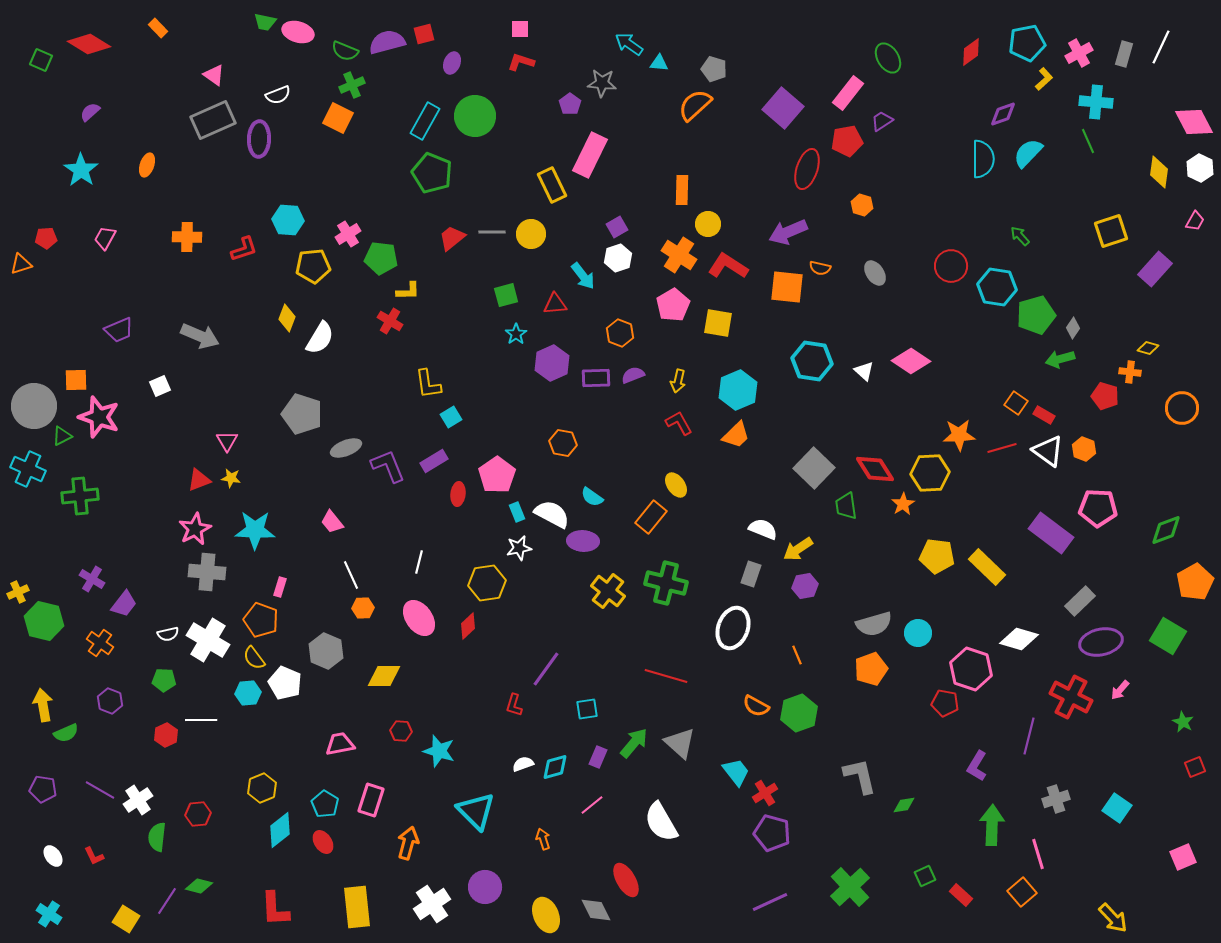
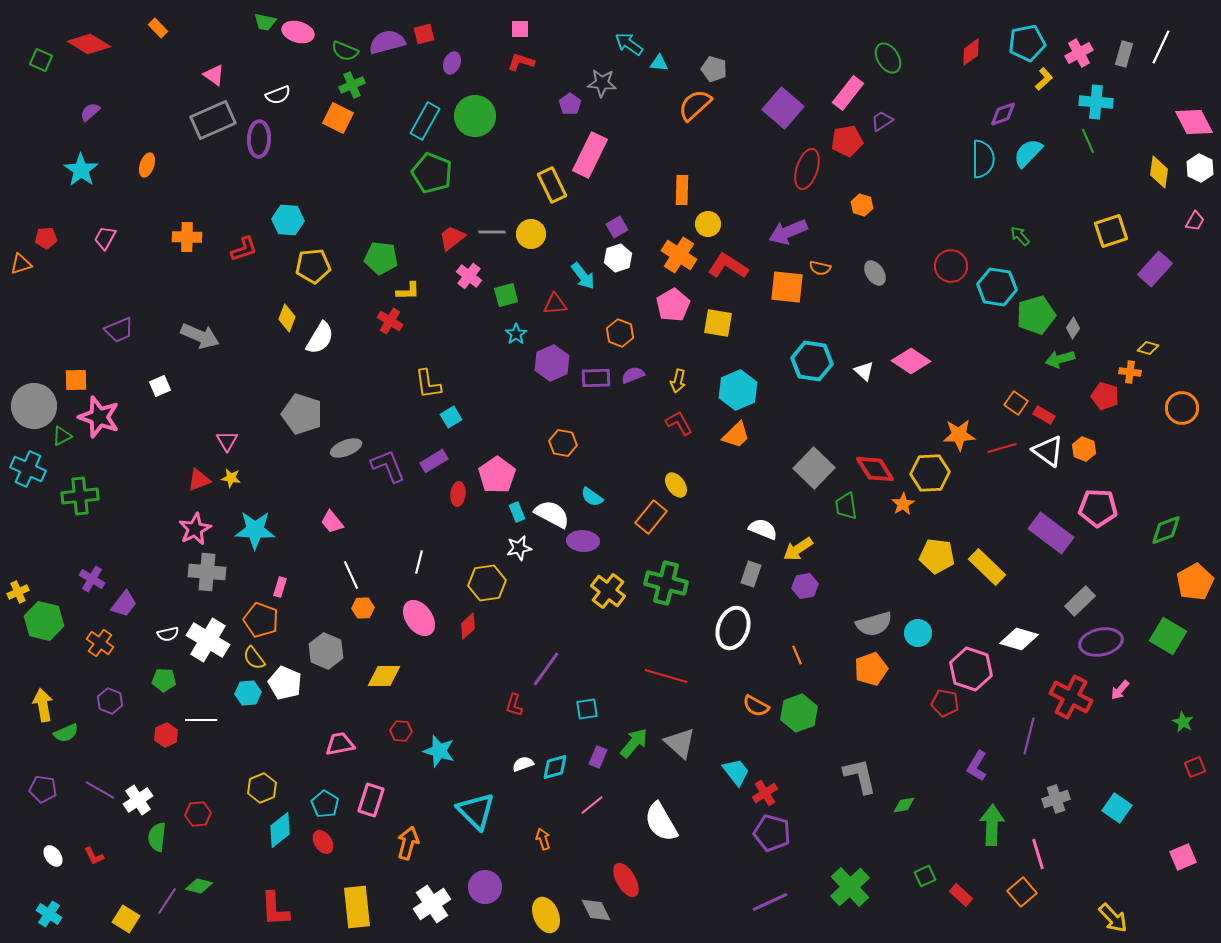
pink cross at (348, 234): moved 121 px right, 42 px down; rotated 20 degrees counterclockwise
